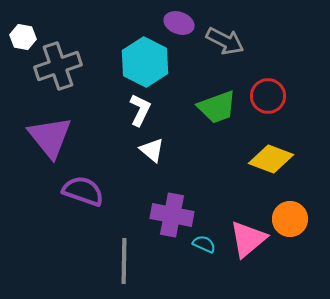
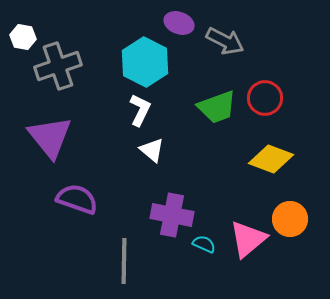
red circle: moved 3 px left, 2 px down
purple semicircle: moved 6 px left, 8 px down
